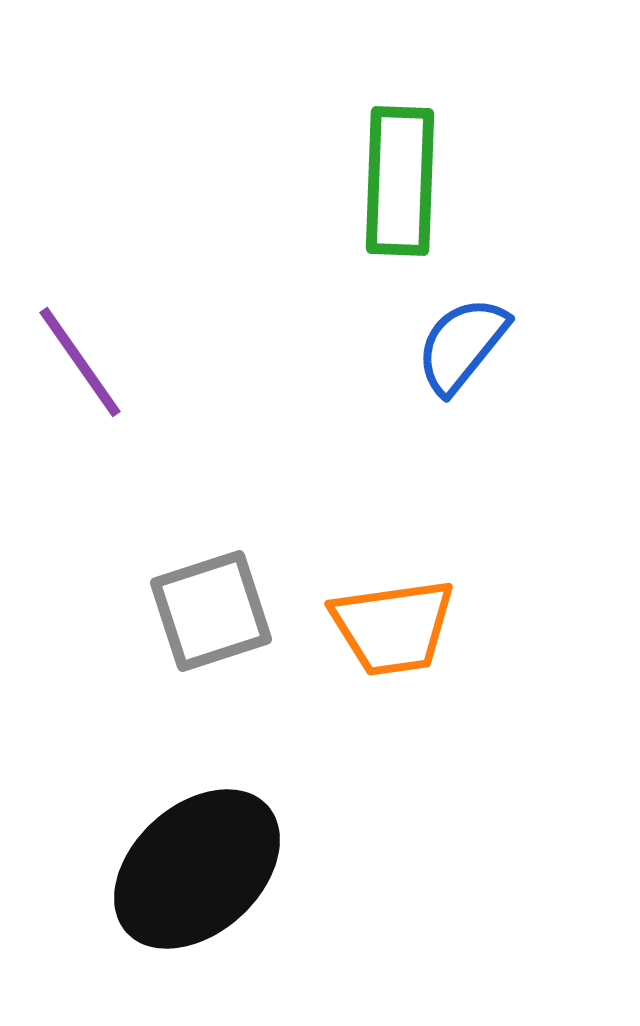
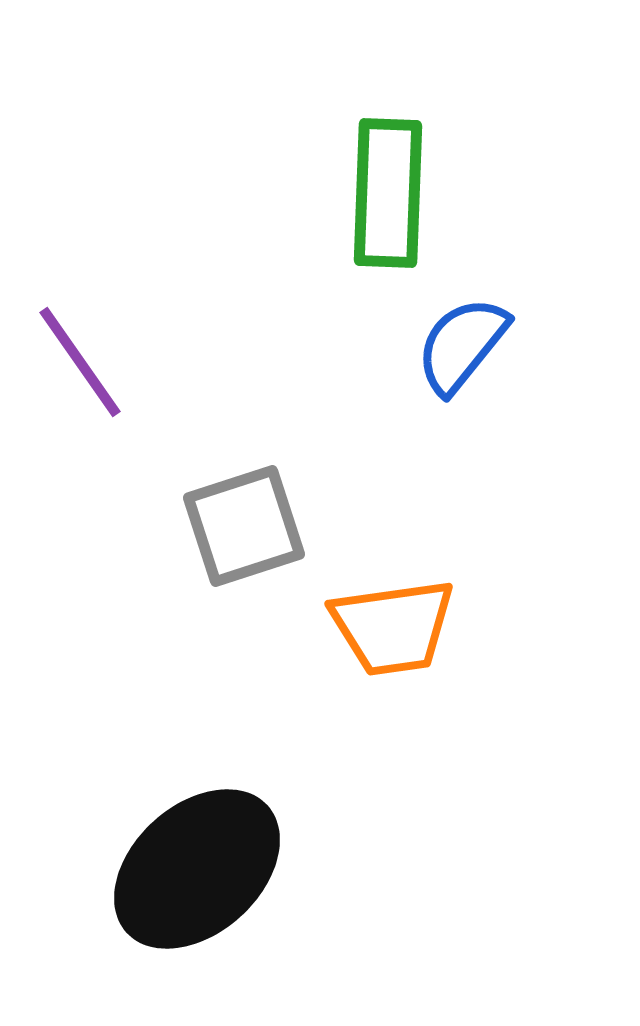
green rectangle: moved 12 px left, 12 px down
gray square: moved 33 px right, 85 px up
